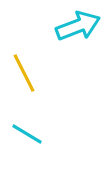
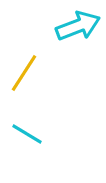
yellow line: rotated 60 degrees clockwise
